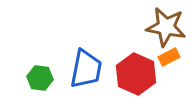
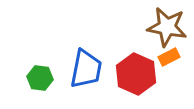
brown star: moved 1 px right
